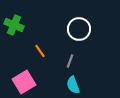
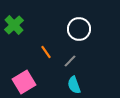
green cross: rotated 24 degrees clockwise
orange line: moved 6 px right, 1 px down
gray line: rotated 24 degrees clockwise
cyan semicircle: moved 1 px right
